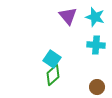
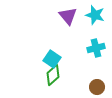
cyan star: moved 2 px up
cyan cross: moved 3 px down; rotated 18 degrees counterclockwise
